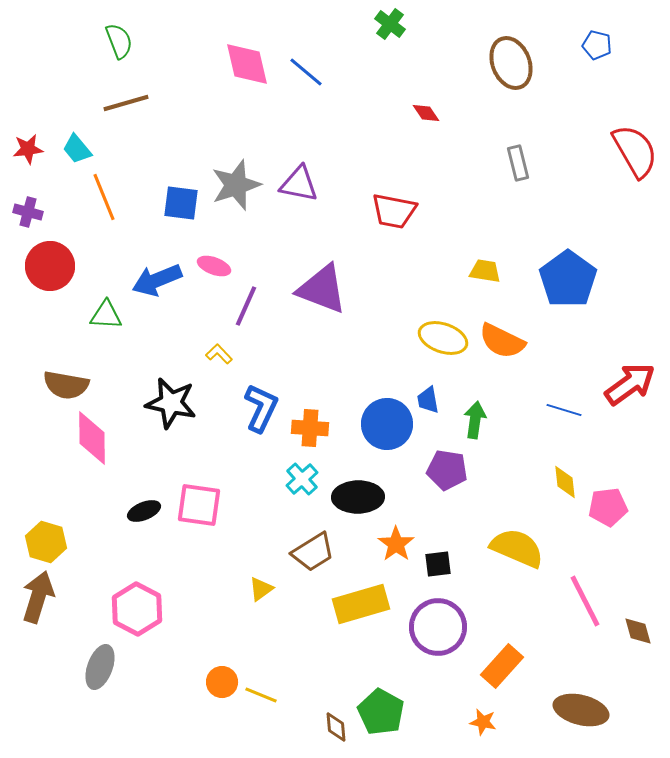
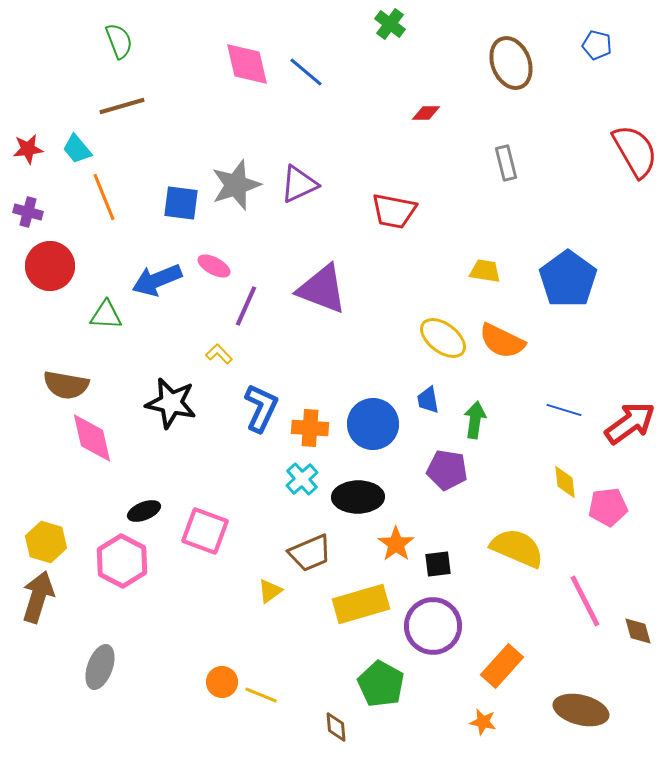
brown line at (126, 103): moved 4 px left, 3 px down
red diamond at (426, 113): rotated 56 degrees counterclockwise
gray rectangle at (518, 163): moved 12 px left
purple triangle at (299, 184): rotated 36 degrees counterclockwise
pink ellipse at (214, 266): rotated 8 degrees clockwise
yellow ellipse at (443, 338): rotated 18 degrees clockwise
red arrow at (630, 384): moved 39 px down
blue circle at (387, 424): moved 14 px left
pink diamond at (92, 438): rotated 12 degrees counterclockwise
pink square at (199, 505): moved 6 px right, 26 px down; rotated 12 degrees clockwise
brown trapezoid at (313, 552): moved 3 px left, 1 px down; rotated 9 degrees clockwise
yellow triangle at (261, 589): moved 9 px right, 2 px down
pink hexagon at (137, 609): moved 15 px left, 48 px up
purple circle at (438, 627): moved 5 px left, 1 px up
green pentagon at (381, 712): moved 28 px up
